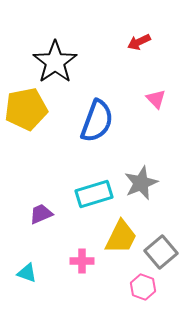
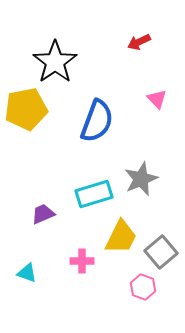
pink triangle: moved 1 px right
gray star: moved 4 px up
purple trapezoid: moved 2 px right
